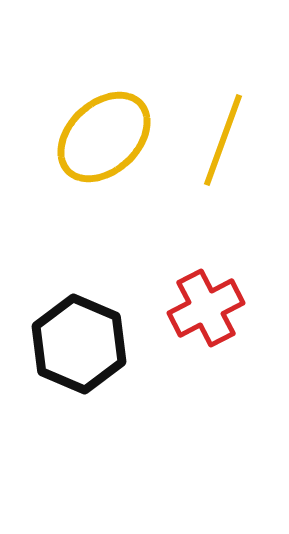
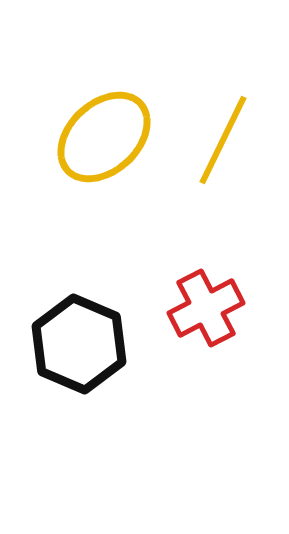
yellow line: rotated 6 degrees clockwise
